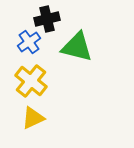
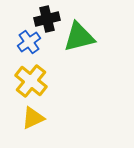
green triangle: moved 2 px right, 10 px up; rotated 28 degrees counterclockwise
